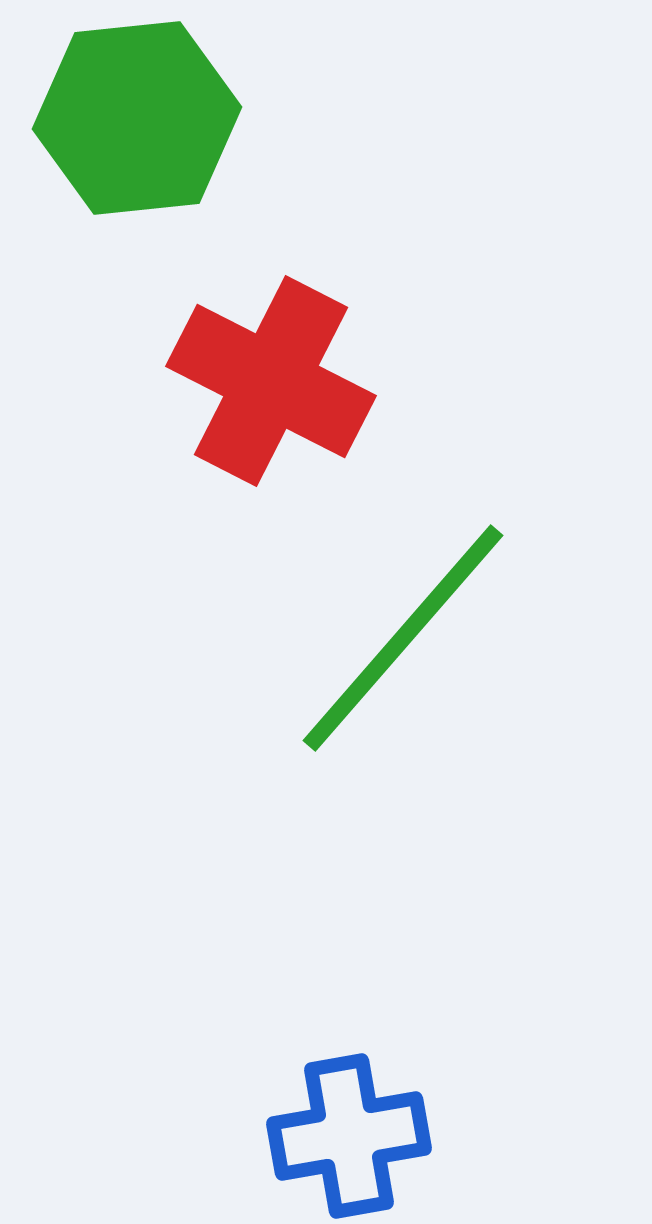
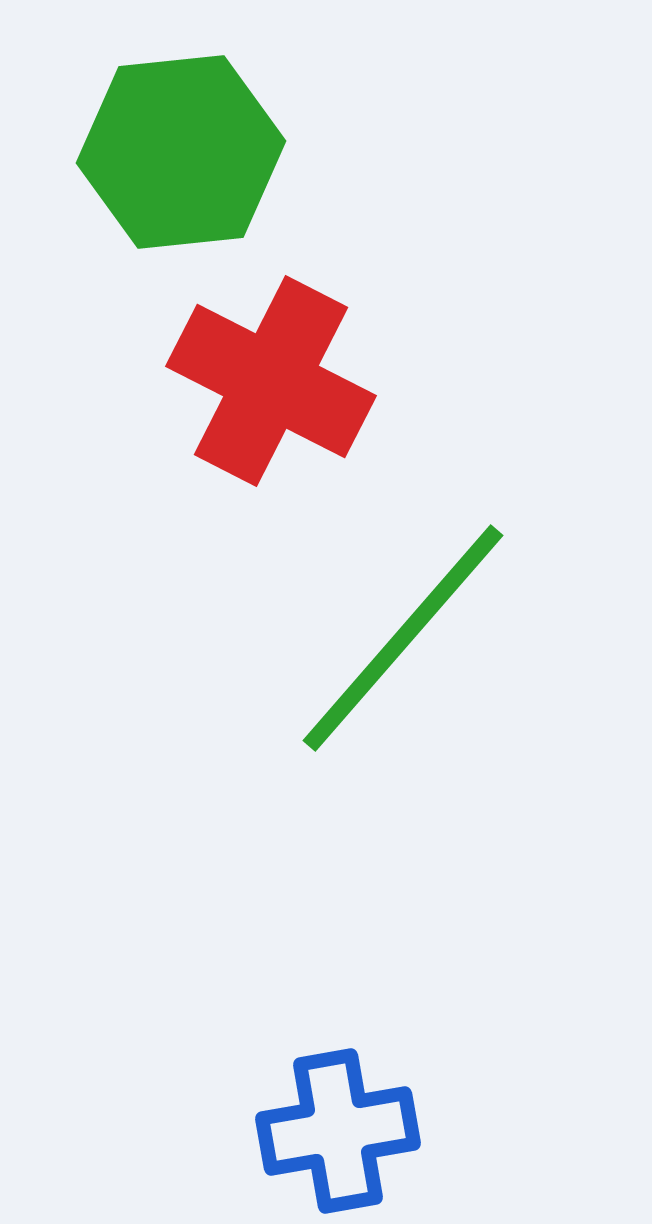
green hexagon: moved 44 px right, 34 px down
blue cross: moved 11 px left, 5 px up
